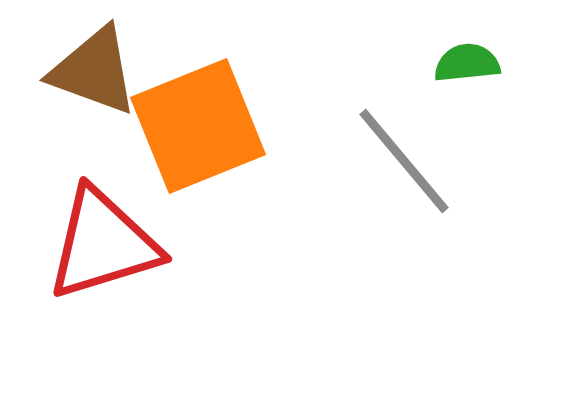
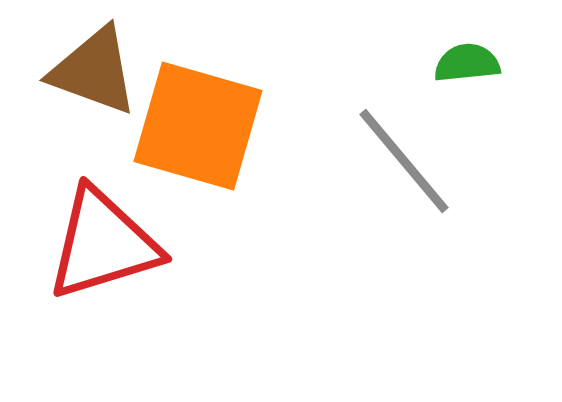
orange square: rotated 38 degrees clockwise
